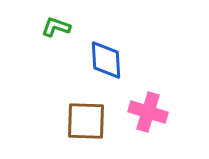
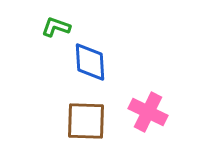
blue diamond: moved 16 px left, 2 px down
pink cross: rotated 9 degrees clockwise
